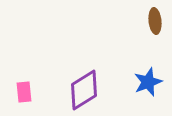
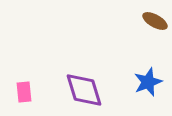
brown ellipse: rotated 55 degrees counterclockwise
purple diamond: rotated 75 degrees counterclockwise
